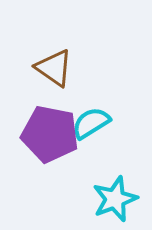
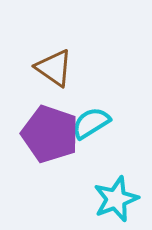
purple pentagon: rotated 8 degrees clockwise
cyan star: moved 1 px right
